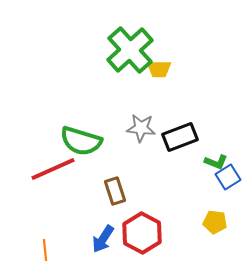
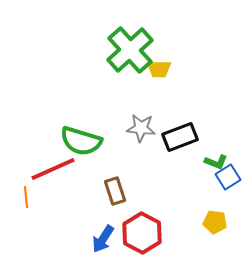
orange line: moved 19 px left, 53 px up
